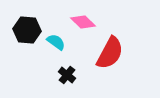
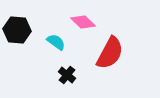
black hexagon: moved 10 px left
